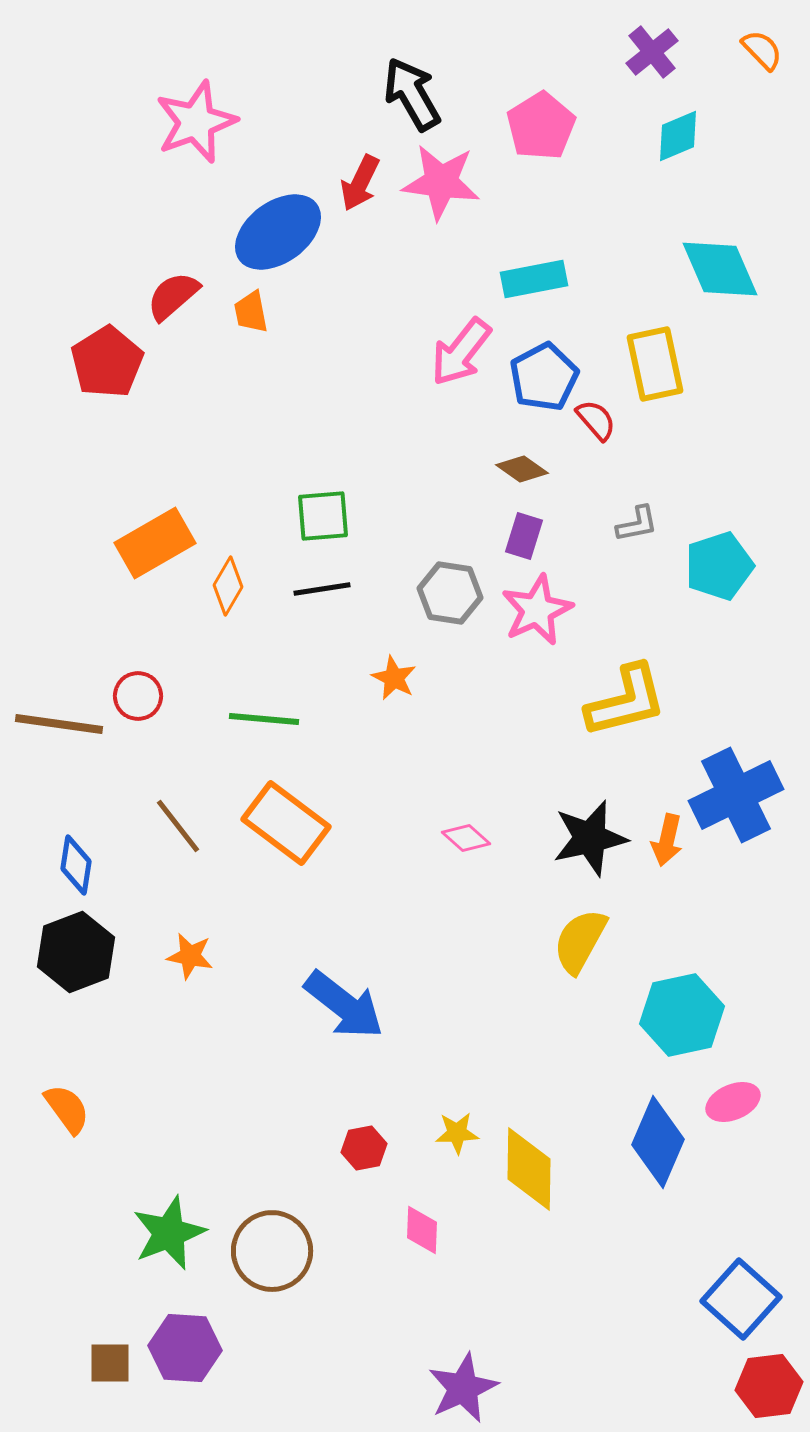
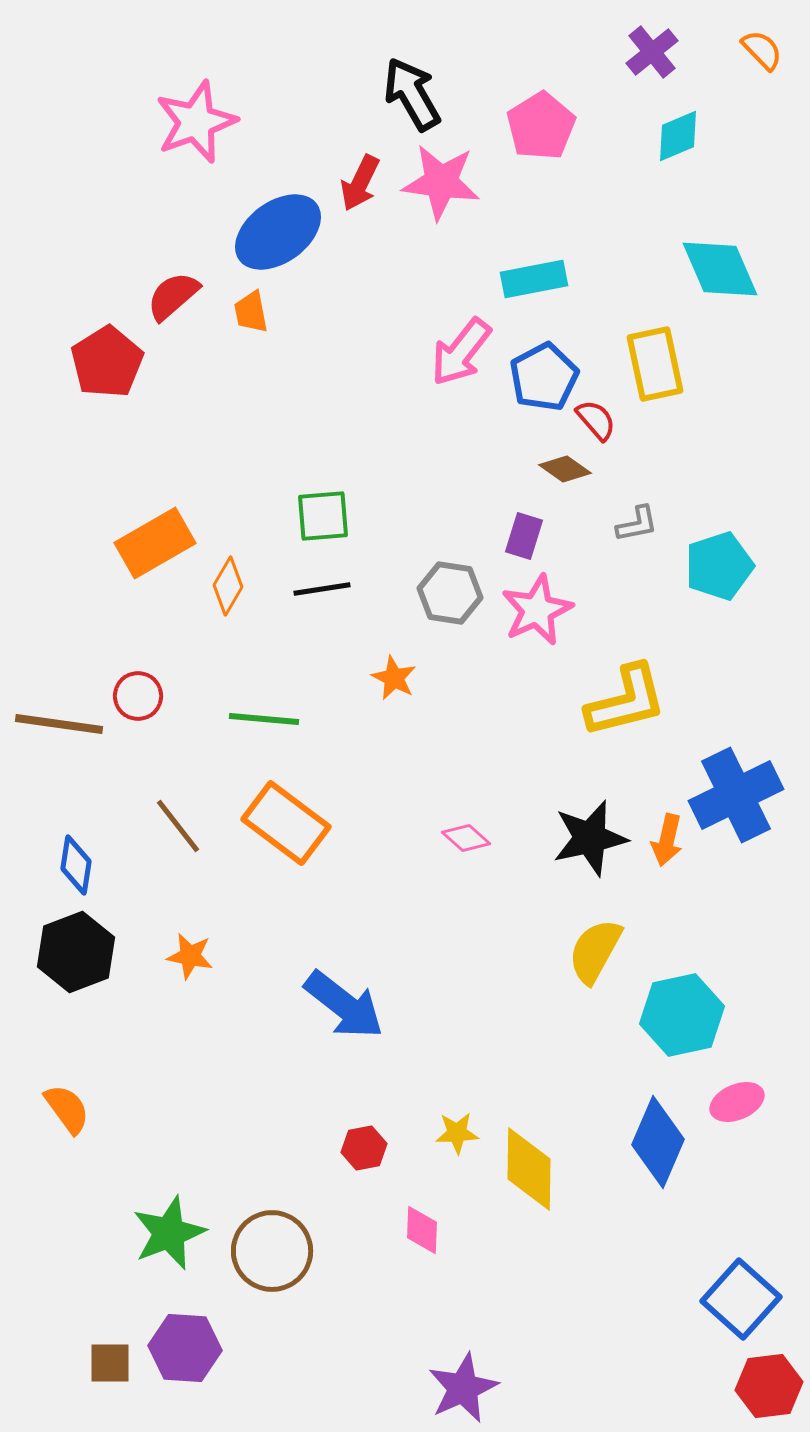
brown diamond at (522, 469): moved 43 px right
yellow semicircle at (580, 941): moved 15 px right, 10 px down
pink ellipse at (733, 1102): moved 4 px right
